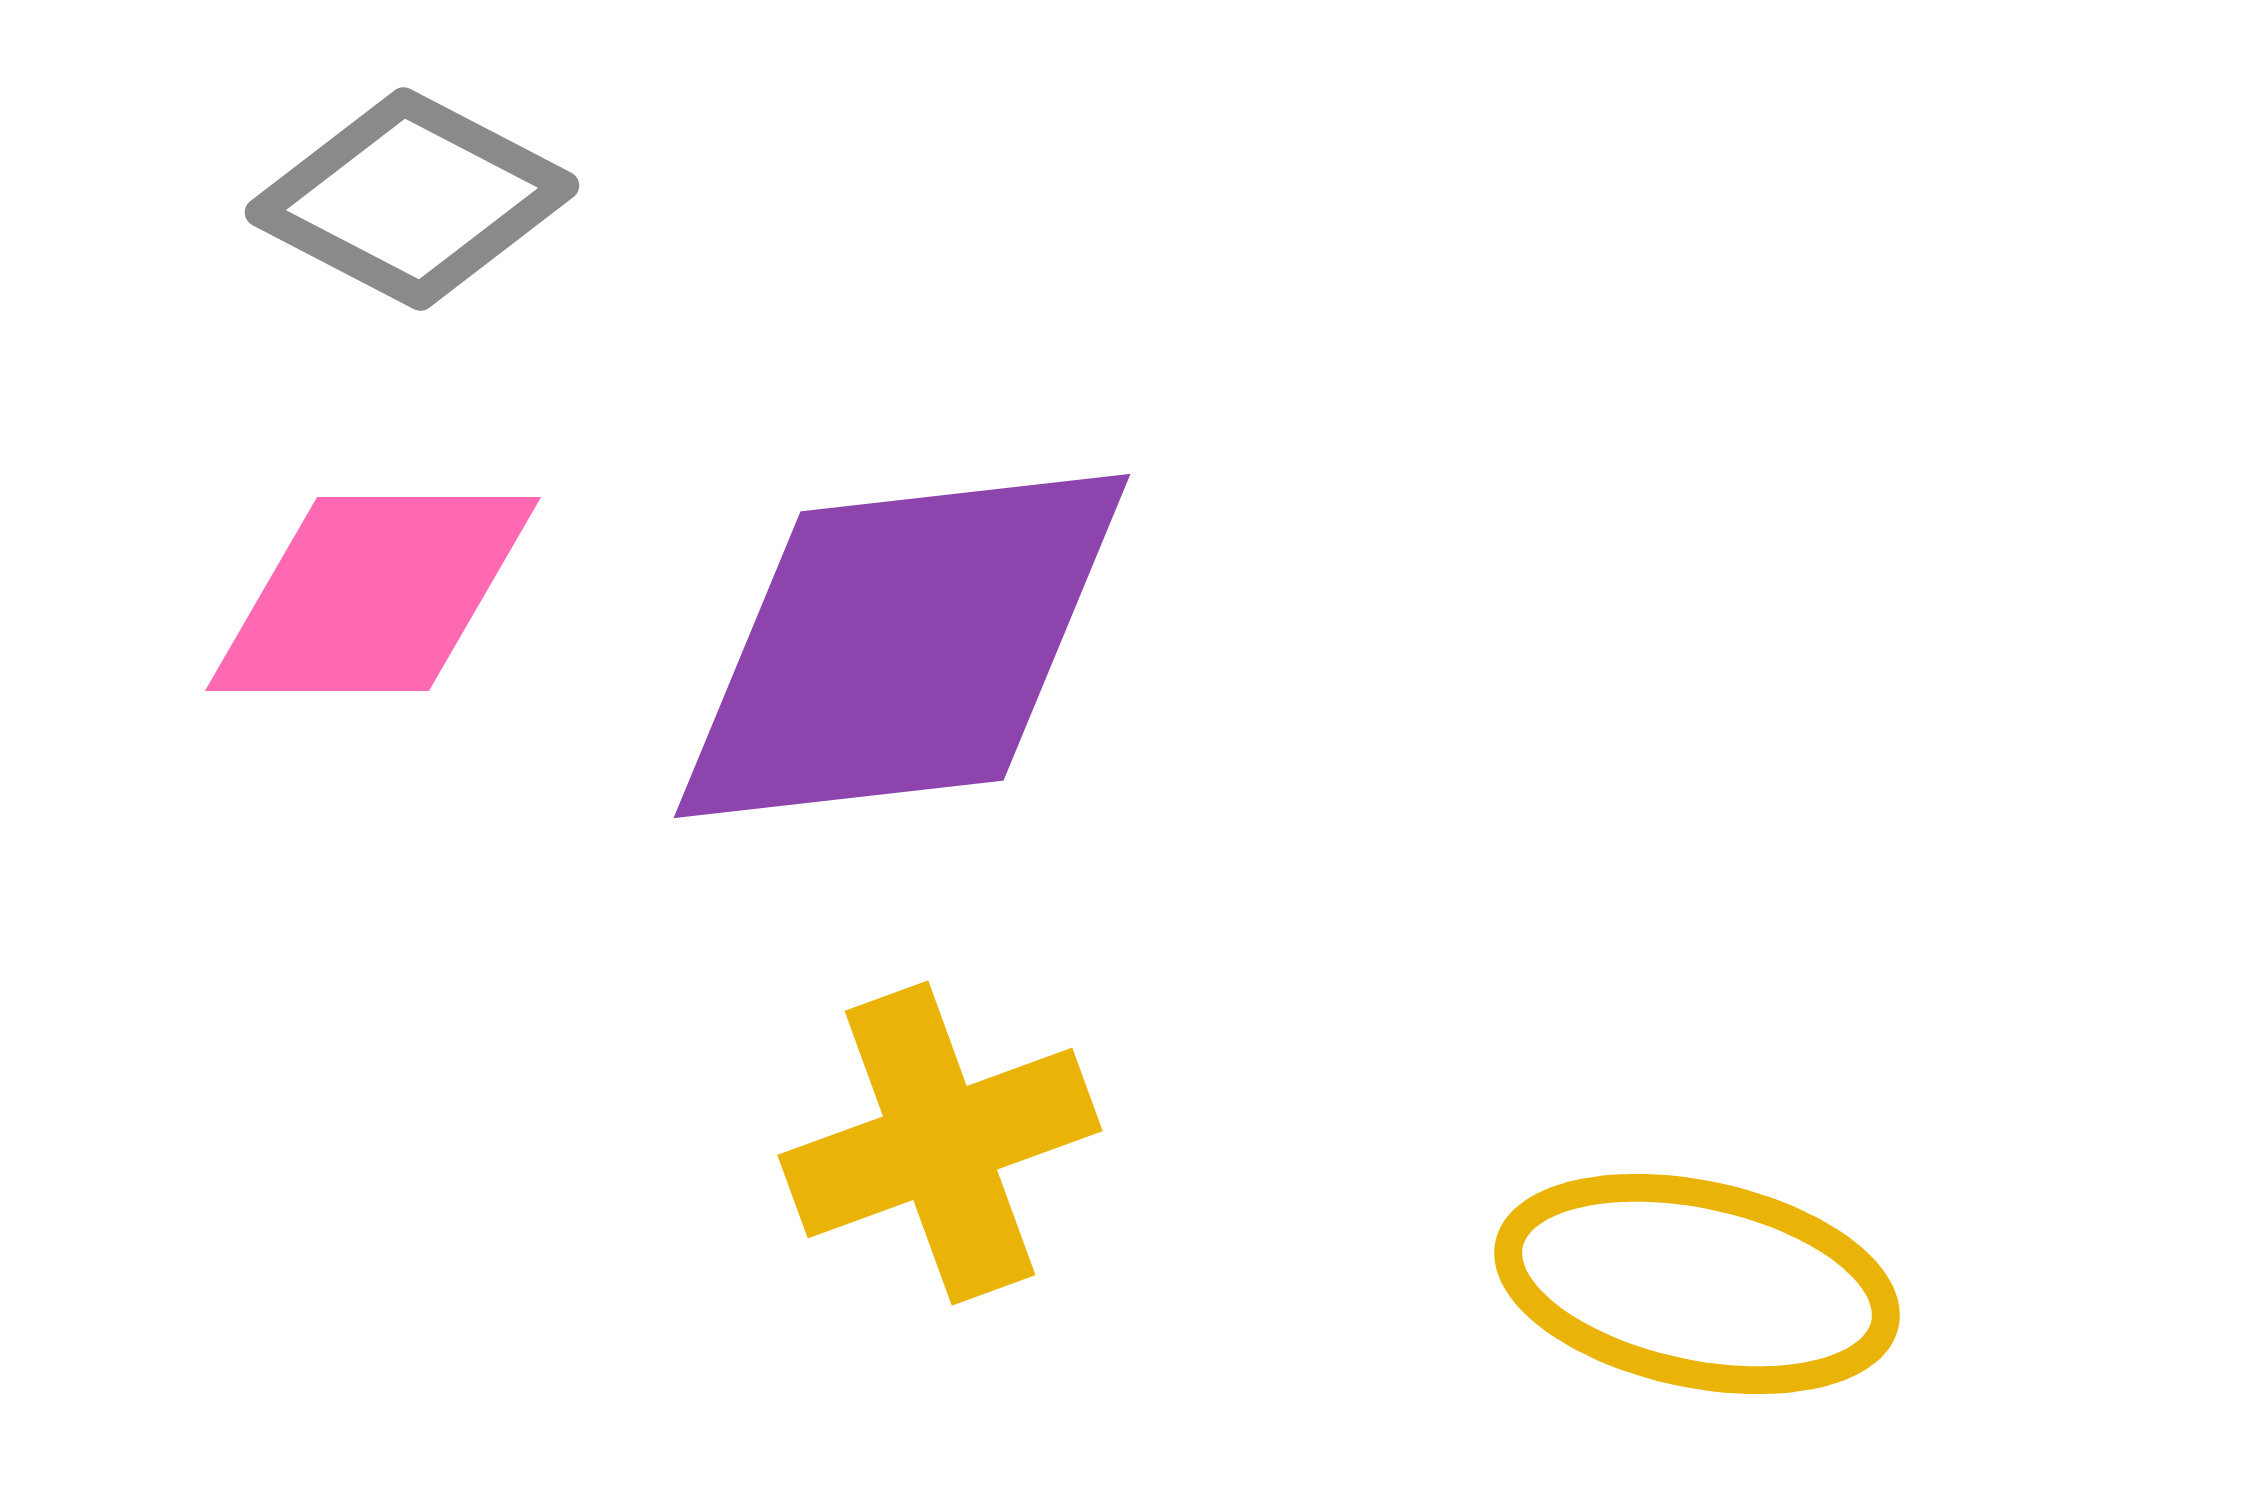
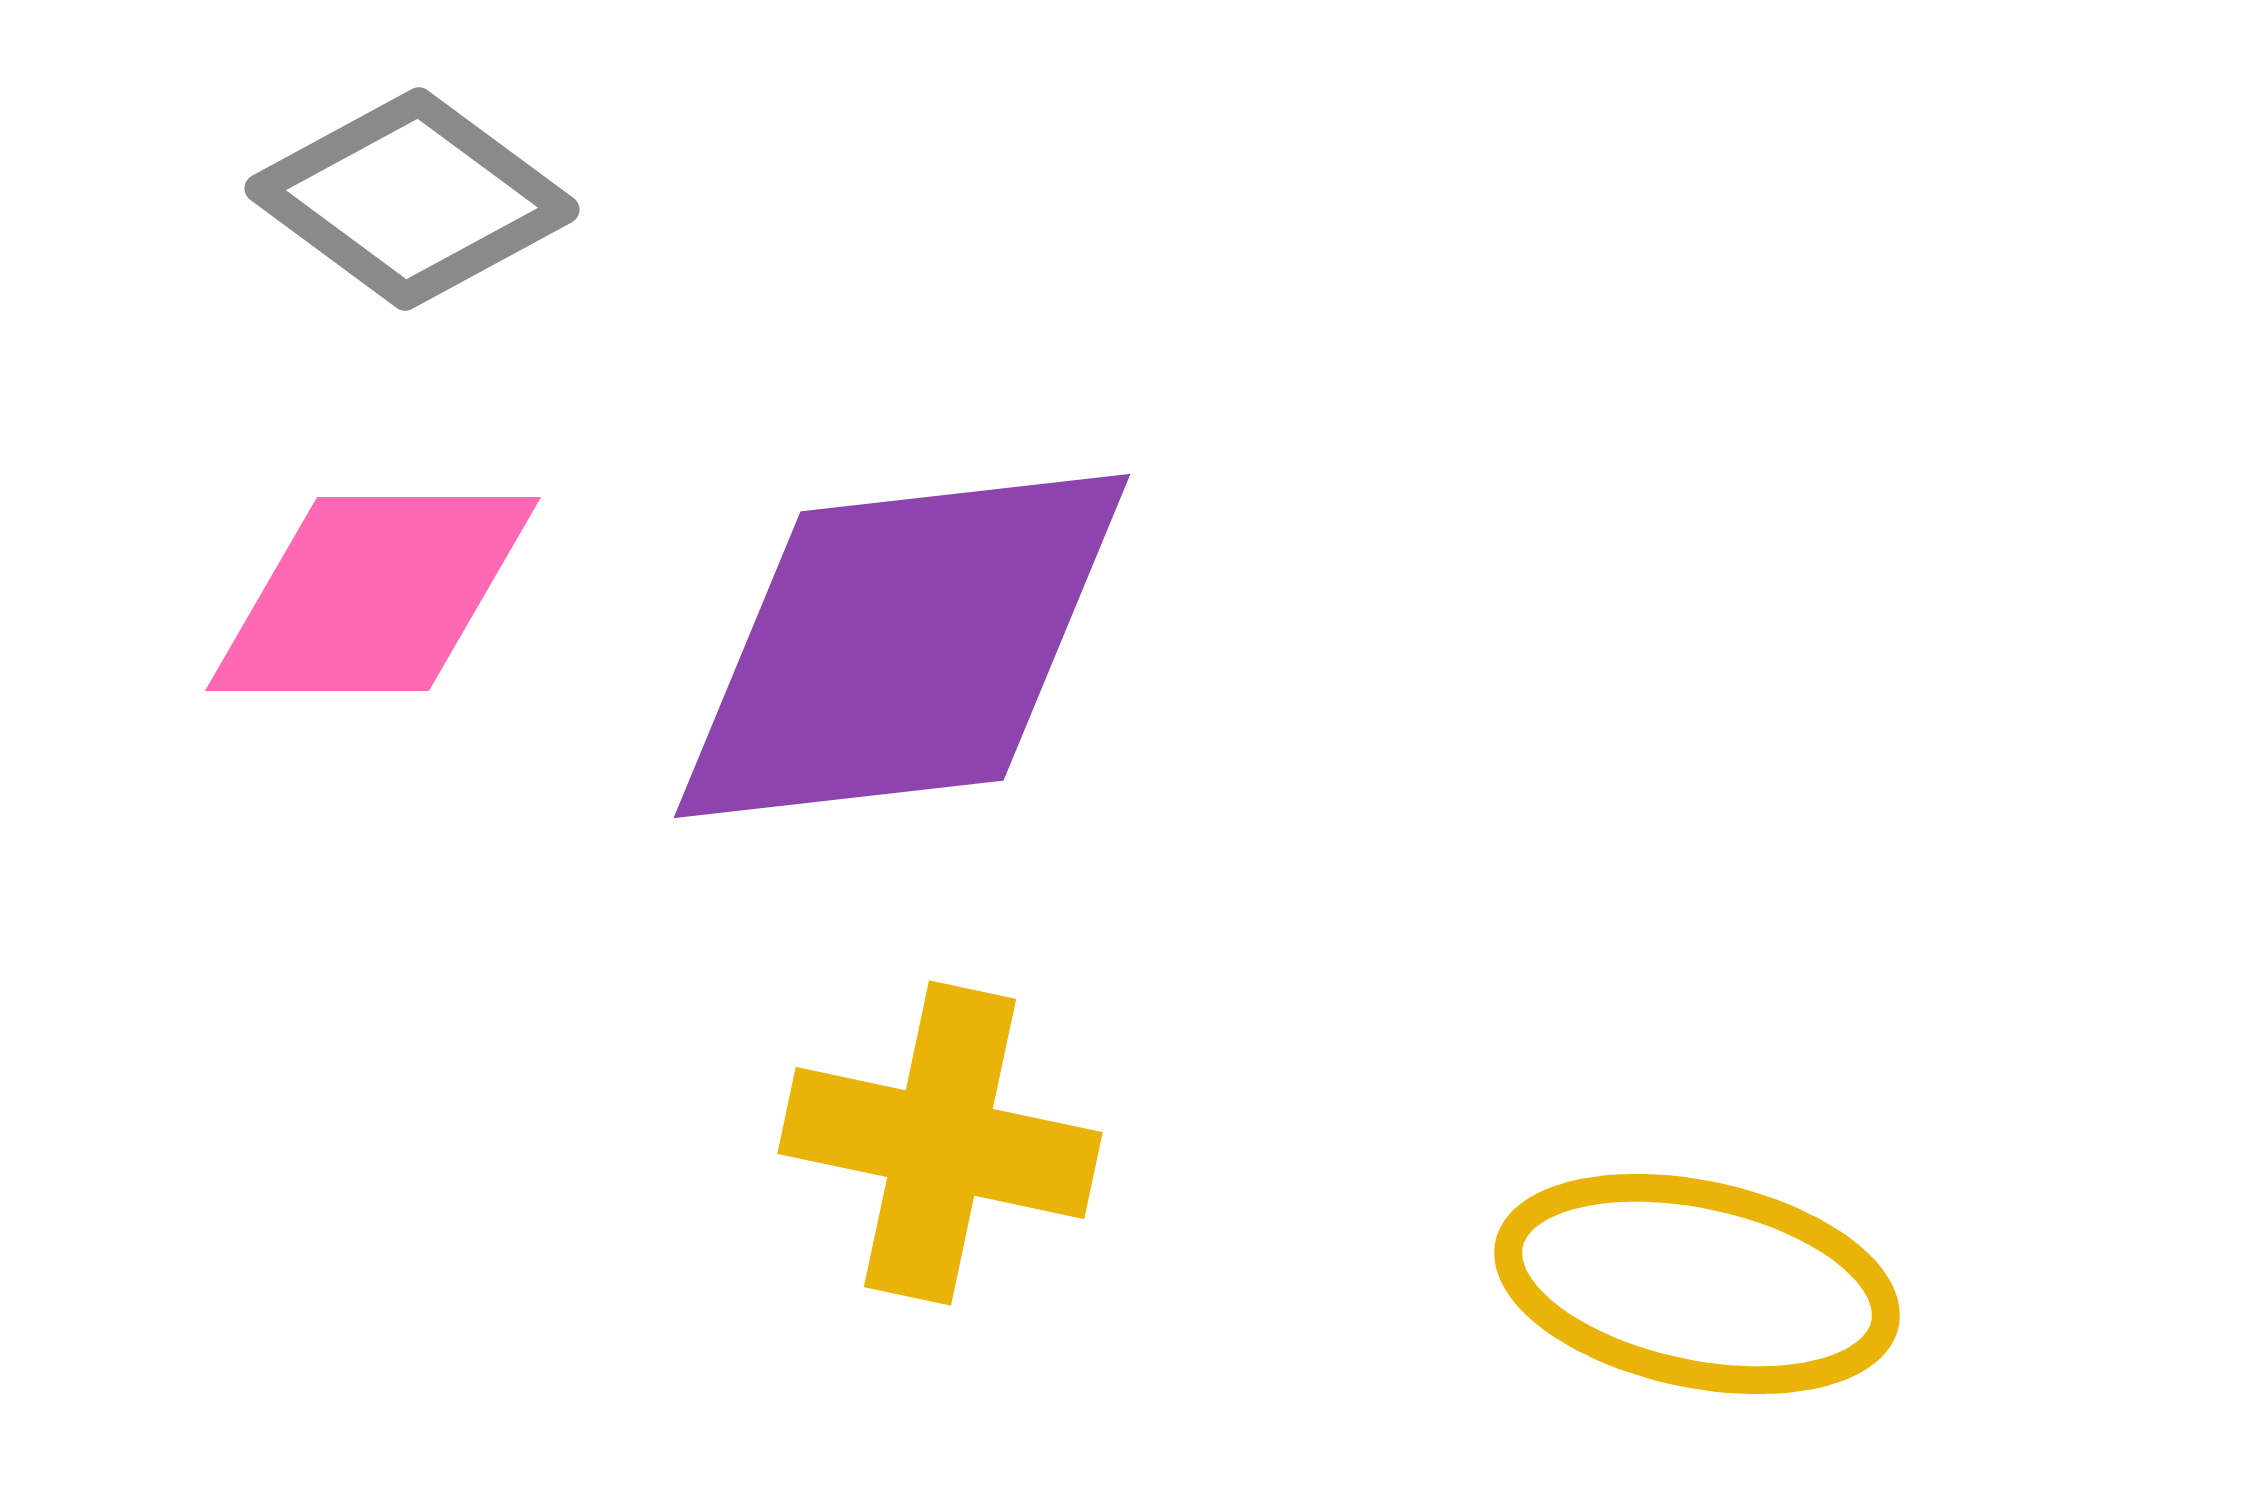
gray diamond: rotated 9 degrees clockwise
yellow cross: rotated 32 degrees clockwise
